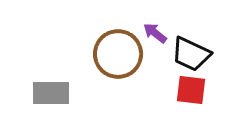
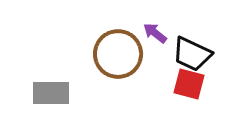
black trapezoid: moved 1 px right
red square: moved 2 px left, 6 px up; rotated 8 degrees clockwise
